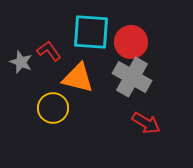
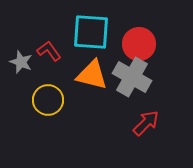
red circle: moved 8 px right, 2 px down
orange triangle: moved 14 px right, 3 px up
yellow circle: moved 5 px left, 8 px up
red arrow: rotated 76 degrees counterclockwise
